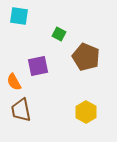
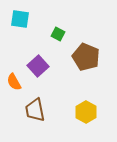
cyan square: moved 1 px right, 3 px down
green square: moved 1 px left
purple square: rotated 30 degrees counterclockwise
brown trapezoid: moved 14 px right
